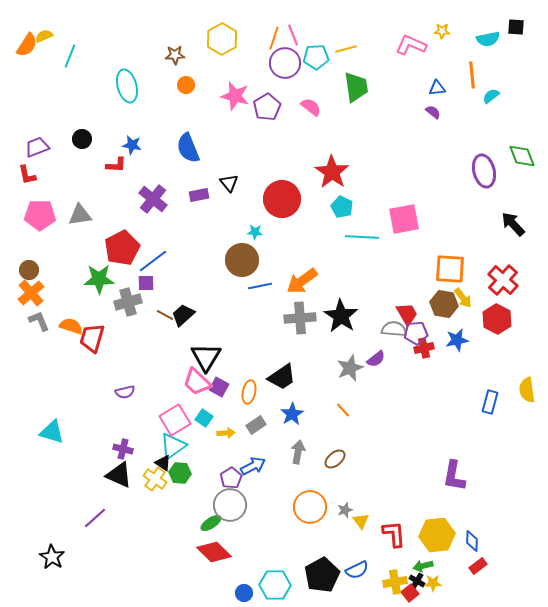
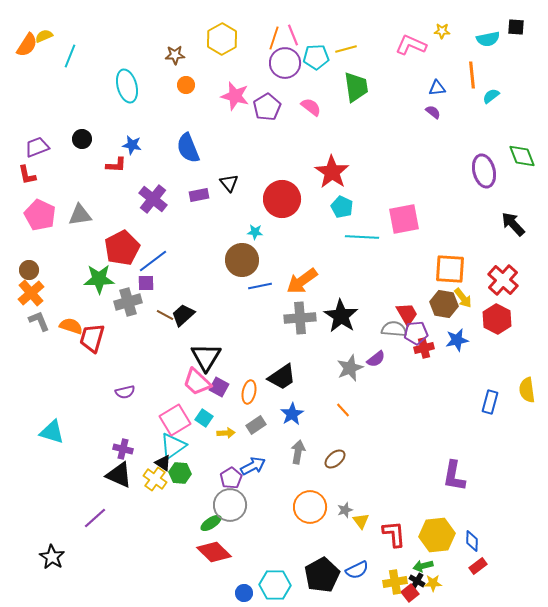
pink pentagon at (40, 215): rotated 24 degrees clockwise
